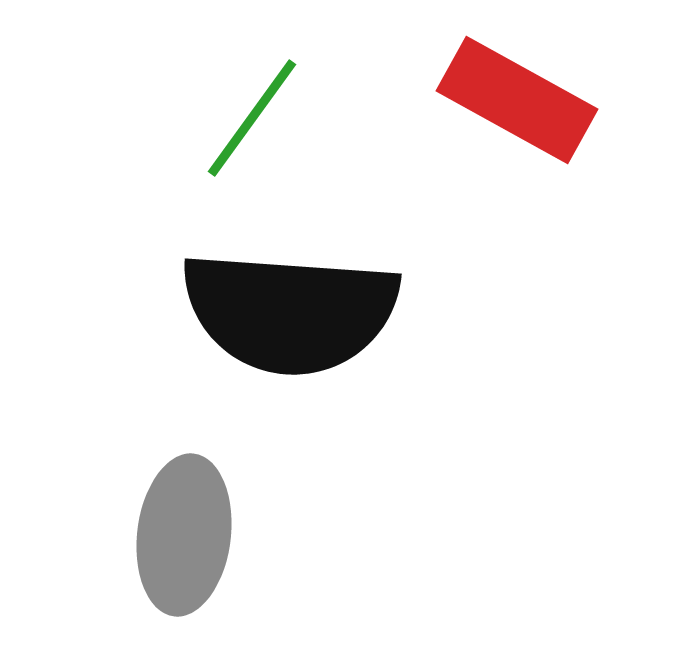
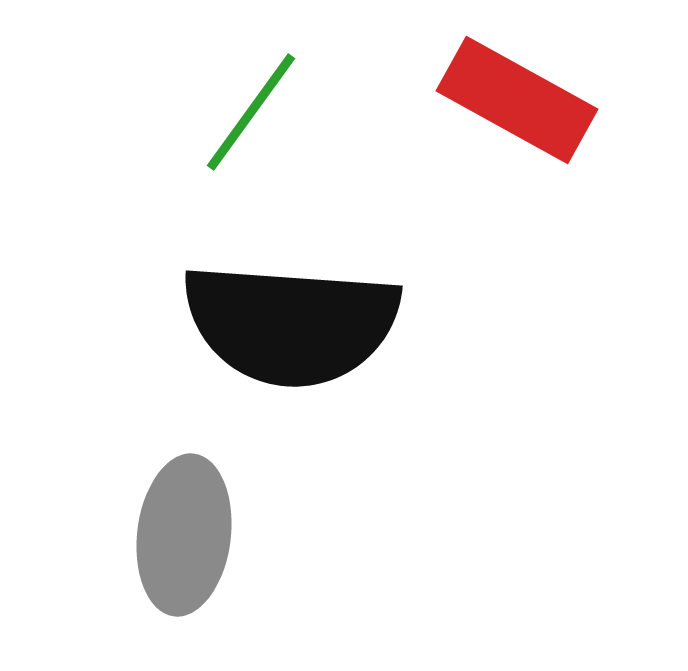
green line: moved 1 px left, 6 px up
black semicircle: moved 1 px right, 12 px down
